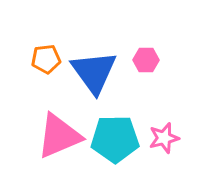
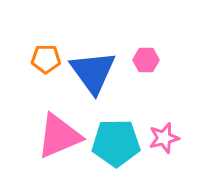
orange pentagon: rotated 8 degrees clockwise
blue triangle: moved 1 px left
cyan pentagon: moved 1 px right, 4 px down
